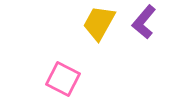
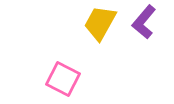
yellow trapezoid: moved 1 px right
